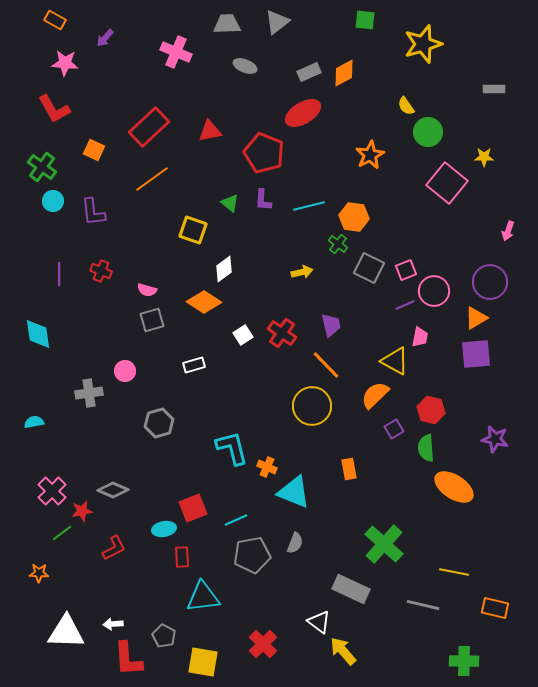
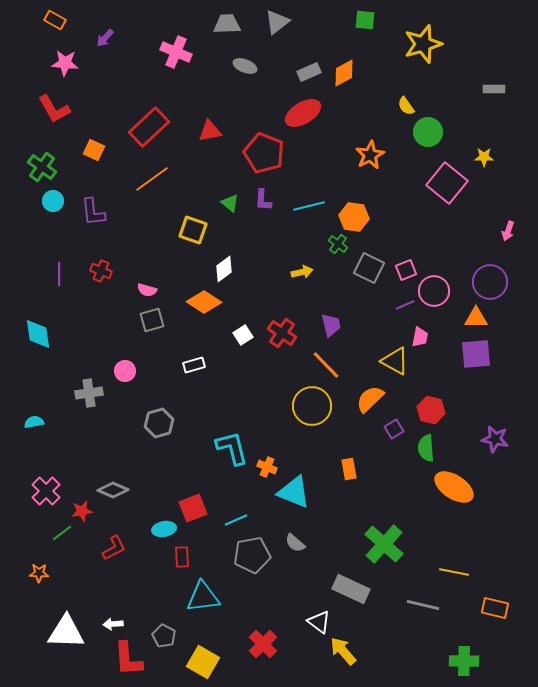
orange triangle at (476, 318): rotated 30 degrees clockwise
orange semicircle at (375, 395): moved 5 px left, 4 px down
pink cross at (52, 491): moved 6 px left
gray semicircle at (295, 543): rotated 110 degrees clockwise
yellow square at (203, 662): rotated 20 degrees clockwise
